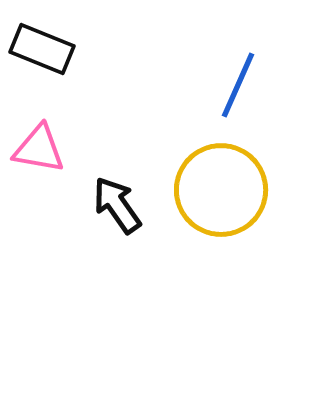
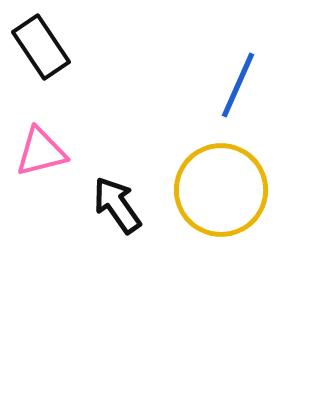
black rectangle: moved 1 px left, 2 px up; rotated 34 degrees clockwise
pink triangle: moved 2 px right, 3 px down; rotated 24 degrees counterclockwise
